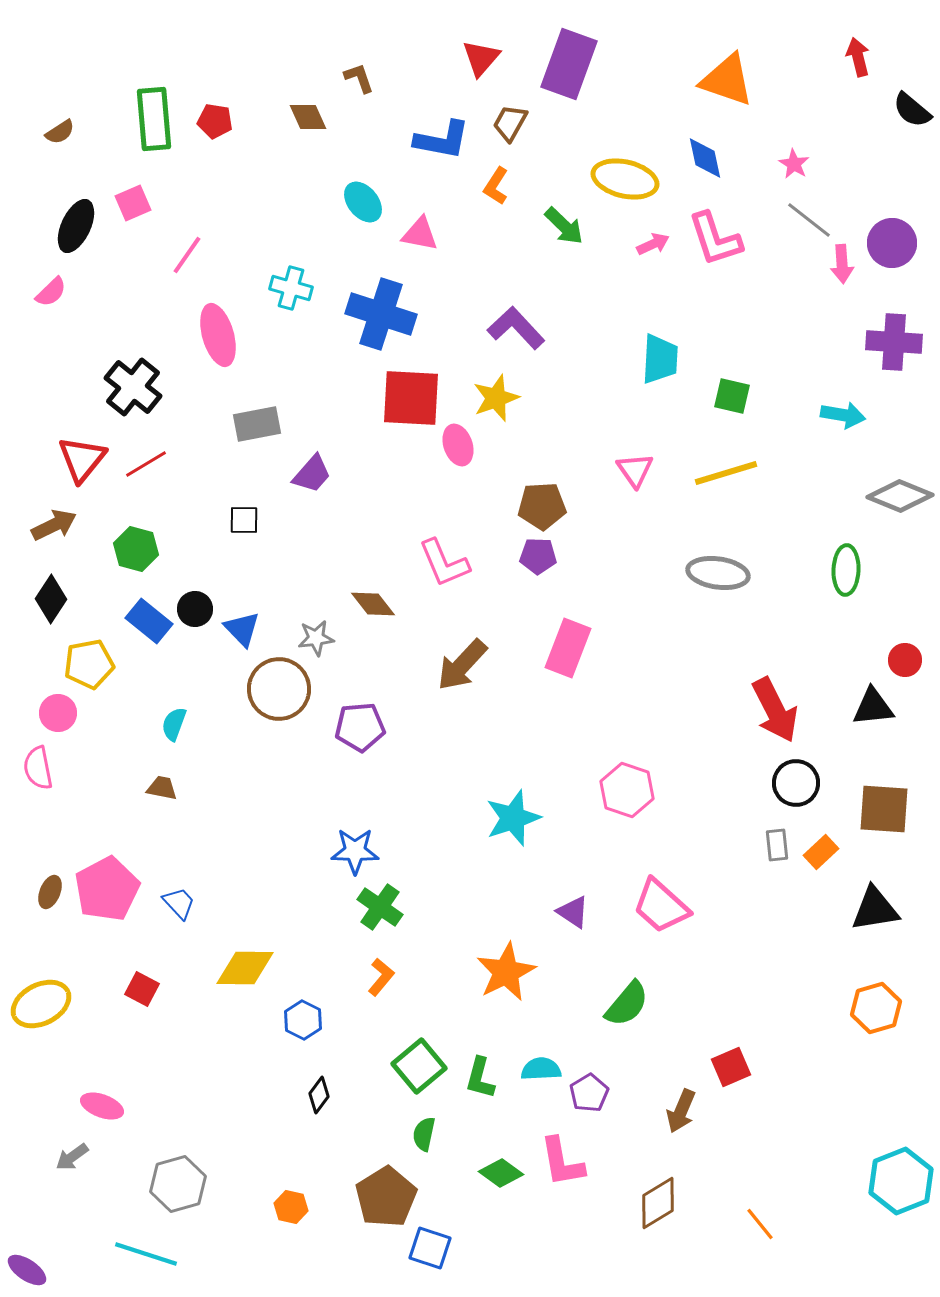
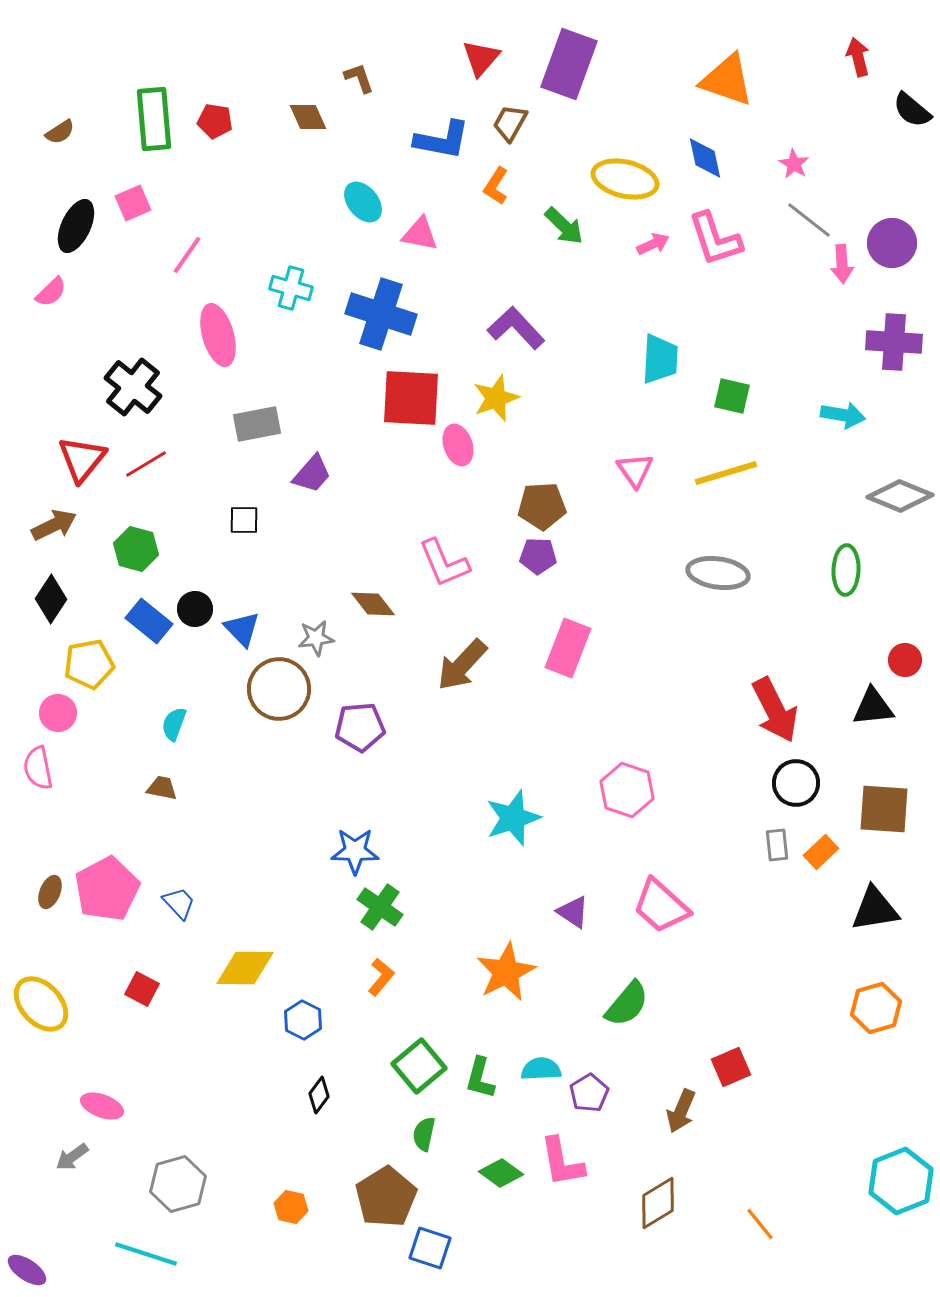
yellow ellipse at (41, 1004): rotated 74 degrees clockwise
